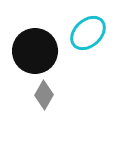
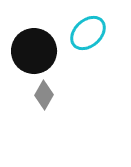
black circle: moved 1 px left
